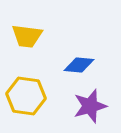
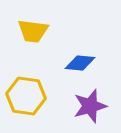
yellow trapezoid: moved 6 px right, 5 px up
blue diamond: moved 1 px right, 2 px up
